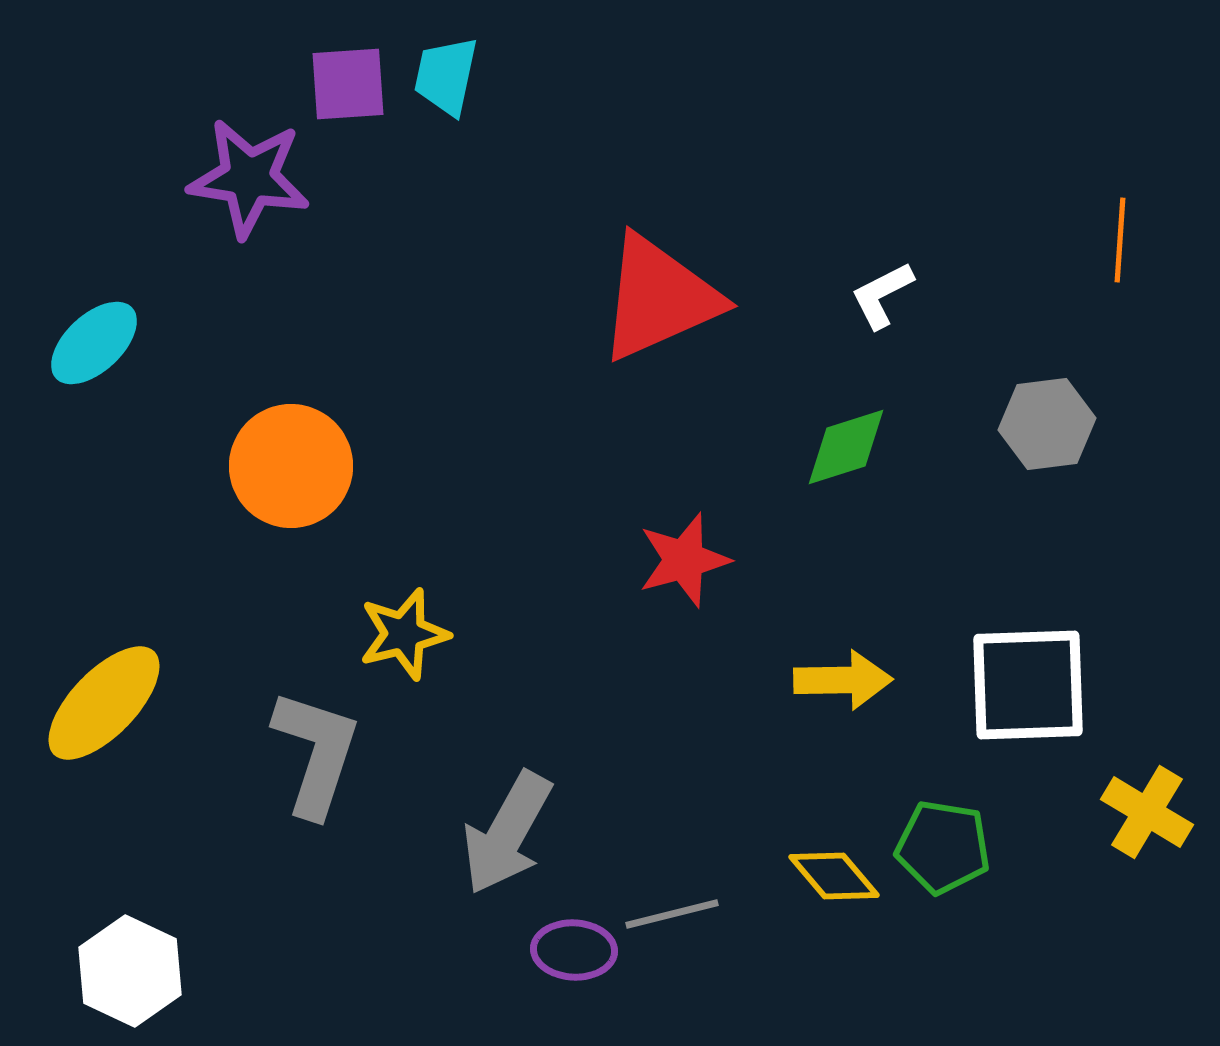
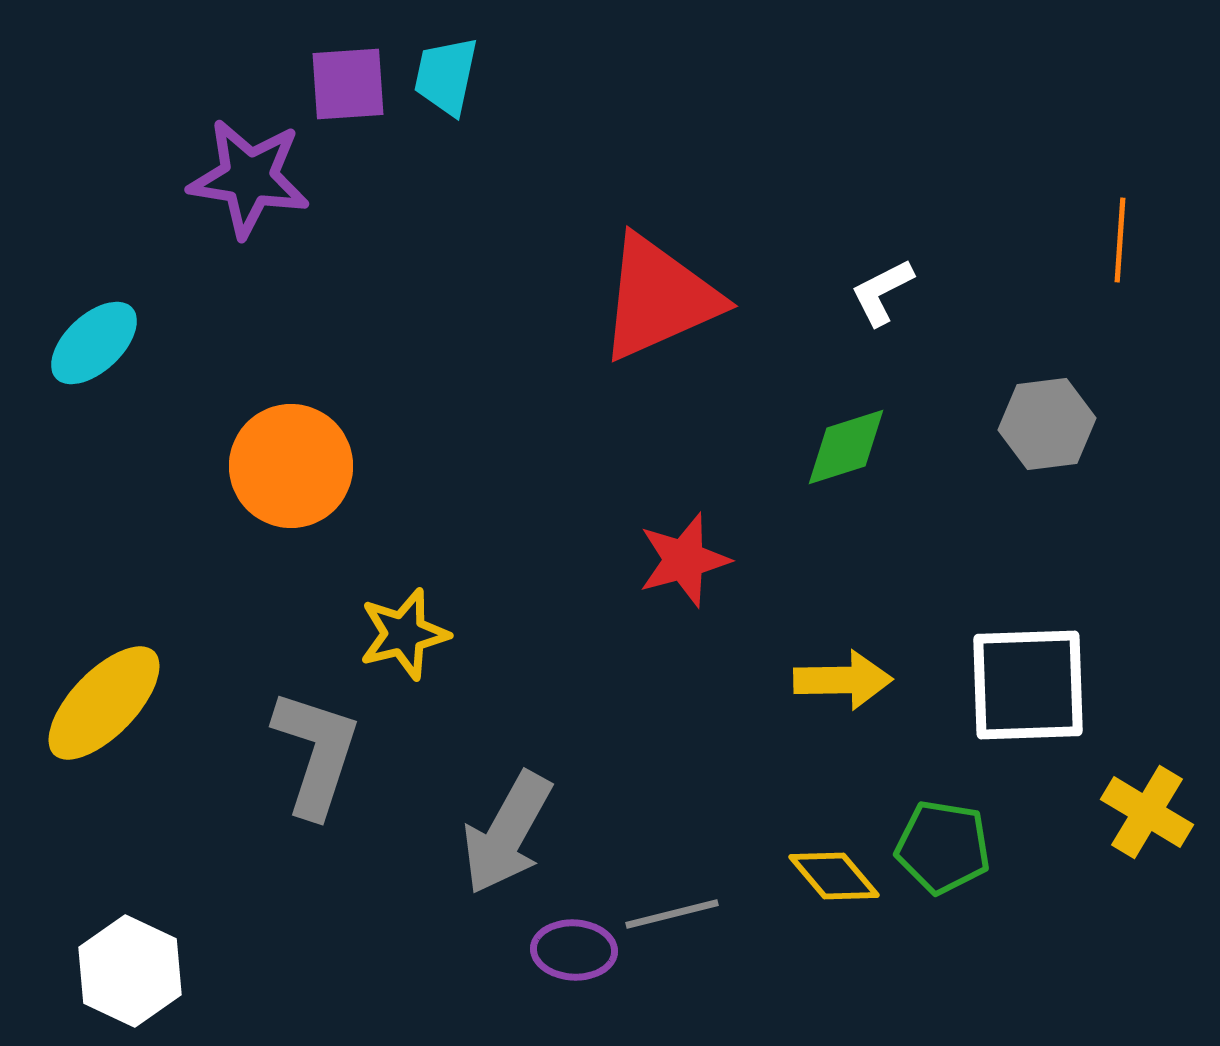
white L-shape: moved 3 px up
